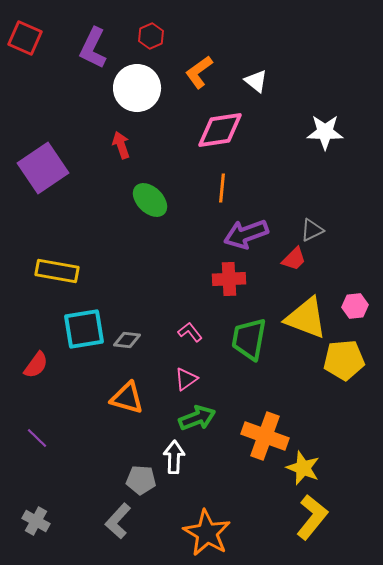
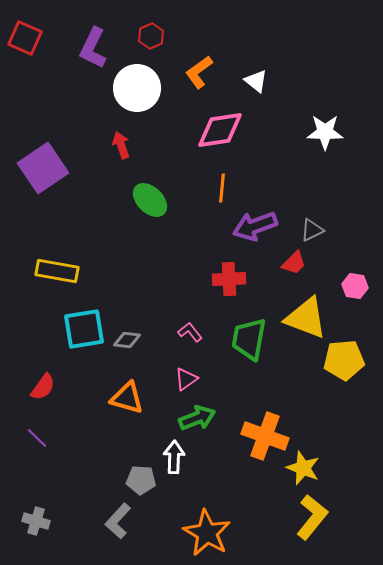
purple arrow: moved 9 px right, 8 px up
red trapezoid: moved 4 px down
pink hexagon: moved 20 px up; rotated 15 degrees clockwise
red semicircle: moved 7 px right, 22 px down
gray cross: rotated 12 degrees counterclockwise
